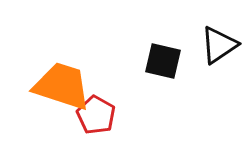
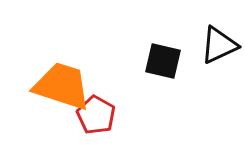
black triangle: rotated 9 degrees clockwise
